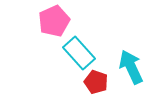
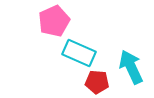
cyan rectangle: rotated 24 degrees counterclockwise
red pentagon: moved 1 px right; rotated 15 degrees counterclockwise
